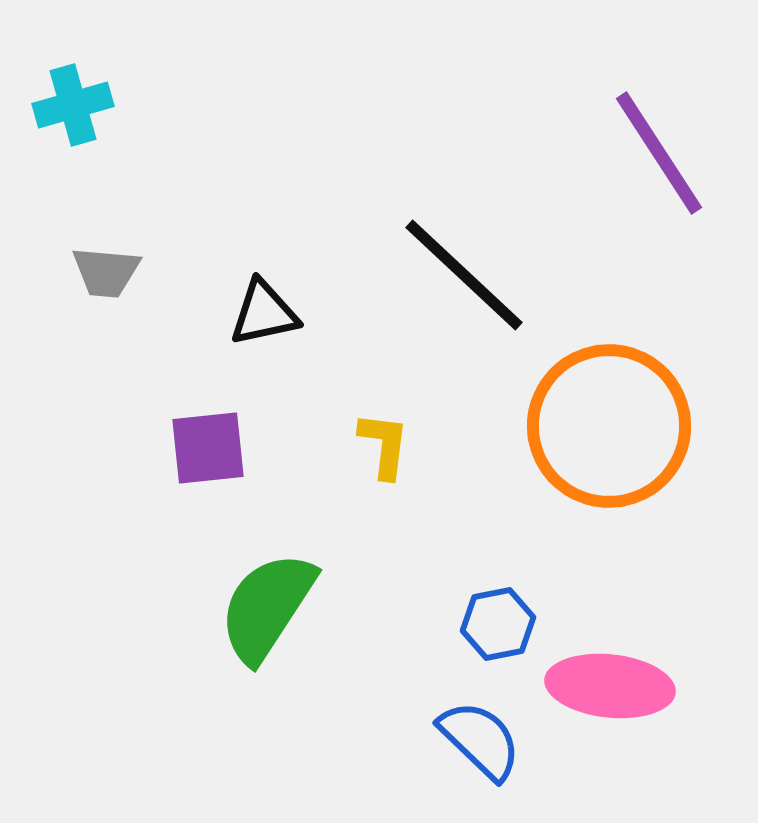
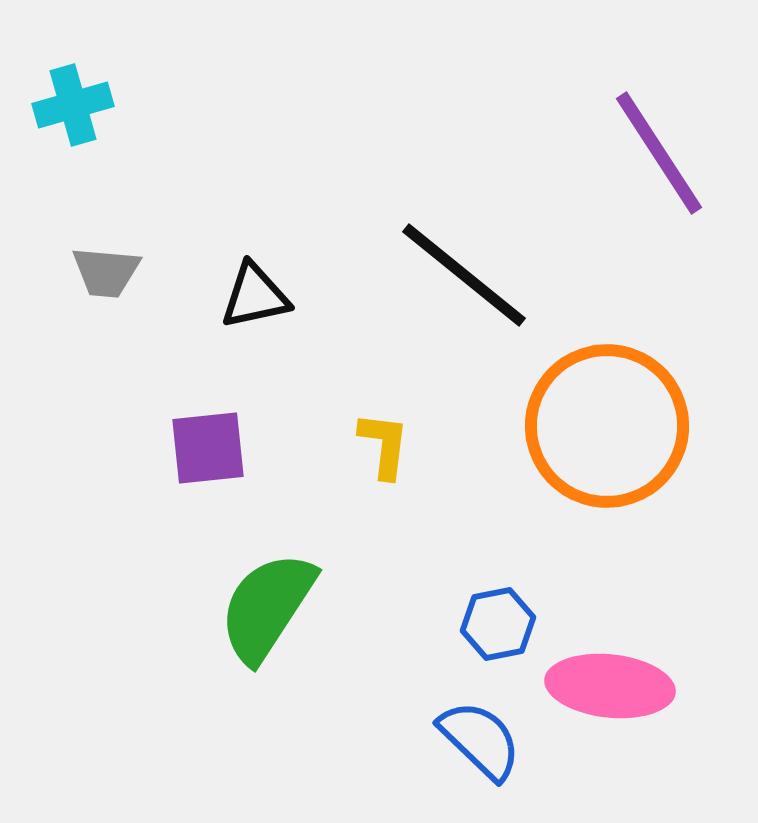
black line: rotated 4 degrees counterclockwise
black triangle: moved 9 px left, 17 px up
orange circle: moved 2 px left
